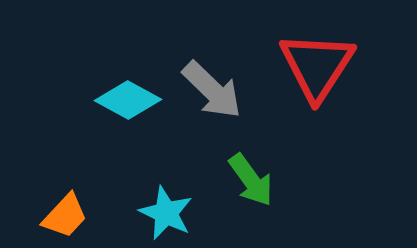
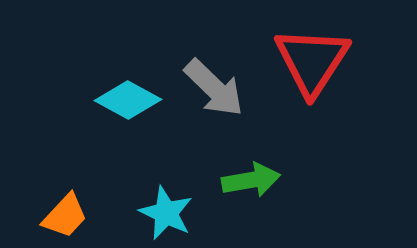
red triangle: moved 5 px left, 5 px up
gray arrow: moved 2 px right, 2 px up
green arrow: rotated 64 degrees counterclockwise
